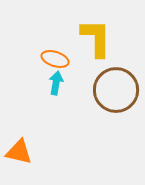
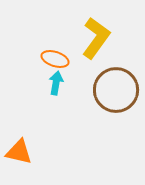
yellow L-shape: rotated 36 degrees clockwise
